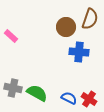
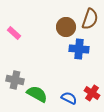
pink rectangle: moved 3 px right, 3 px up
blue cross: moved 3 px up
gray cross: moved 2 px right, 8 px up
green semicircle: moved 1 px down
red cross: moved 3 px right, 6 px up
